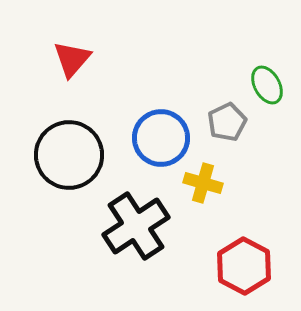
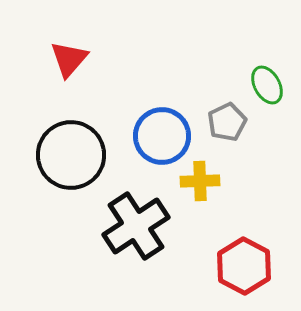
red triangle: moved 3 px left
blue circle: moved 1 px right, 2 px up
black circle: moved 2 px right
yellow cross: moved 3 px left, 2 px up; rotated 18 degrees counterclockwise
